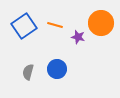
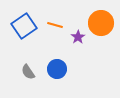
purple star: rotated 24 degrees clockwise
gray semicircle: rotated 49 degrees counterclockwise
